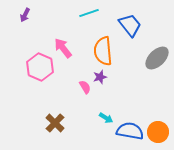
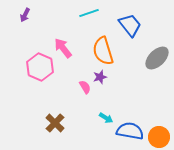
orange semicircle: rotated 12 degrees counterclockwise
orange circle: moved 1 px right, 5 px down
